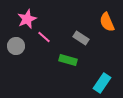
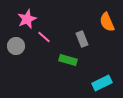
gray rectangle: moved 1 px right, 1 px down; rotated 35 degrees clockwise
cyan rectangle: rotated 30 degrees clockwise
